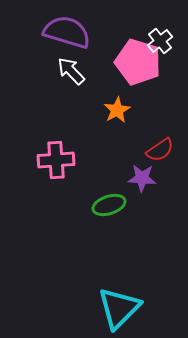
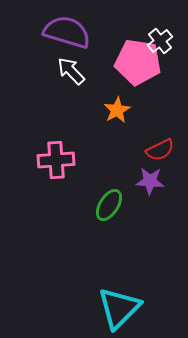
pink pentagon: rotated 9 degrees counterclockwise
red semicircle: rotated 8 degrees clockwise
purple star: moved 8 px right, 3 px down
green ellipse: rotated 40 degrees counterclockwise
